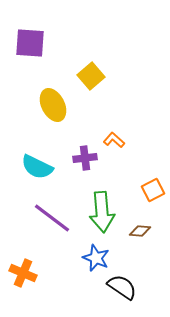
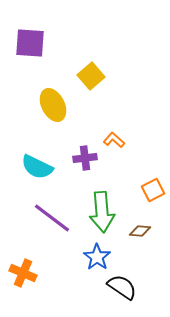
blue star: moved 1 px right, 1 px up; rotated 12 degrees clockwise
